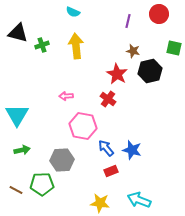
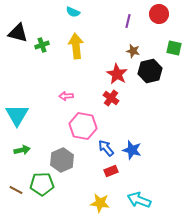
red cross: moved 3 px right, 1 px up
gray hexagon: rotated 20 degrees counterclockwise
